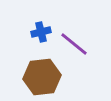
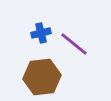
blue cross: moved 1 px down
